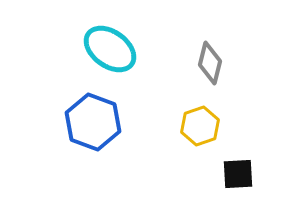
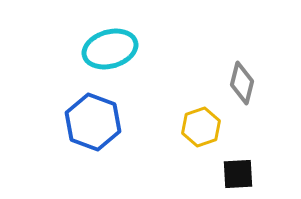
cyan ellipse: rotated 52 degrees counterclockwise
gray diamond: moved 32 px right, 20 px down
yellow hexagon: moved 1 px right, 1 px down
